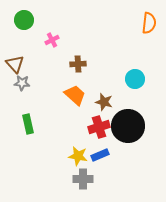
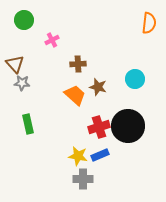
brown star: moved 6 px left, 15 px up
